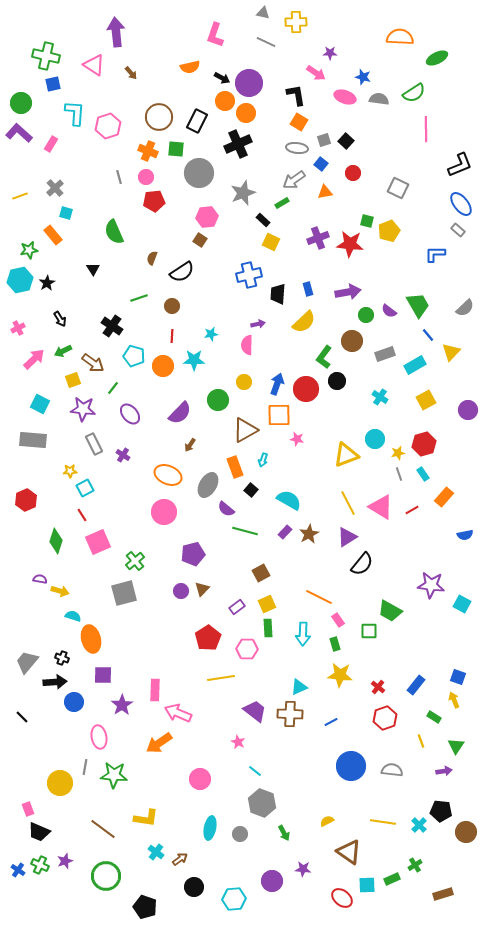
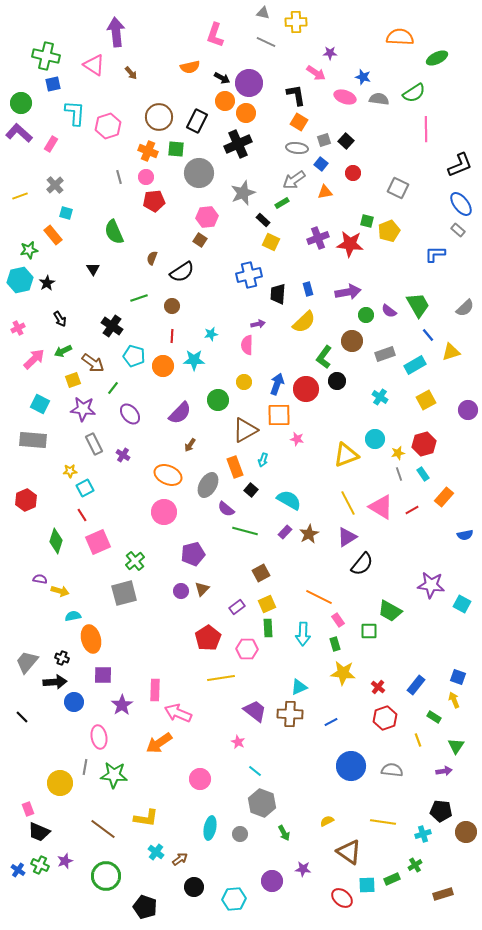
gray cross at (55, 188): moved 3 px up
yellow triangle at (451, 352): rotated 30 degrees clockwise
cyan semicircle at (73, 616): rotated 28 degrees counterclockwise
yellow star at (340, 675): moved 3 px right, 2 px up
yellow line at (421, 741): moved 3 px left, 1 px up
cyan cross at (419, 825): moved 4 px right, 9 px down; rotated 28 degrees clockwise
